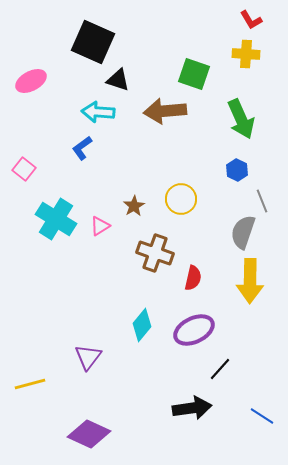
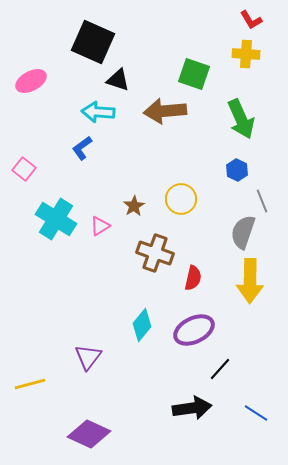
blue line: moved 6 px left, 3 px up
